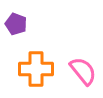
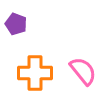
orange cross: moved 1 px left, 4 px down
